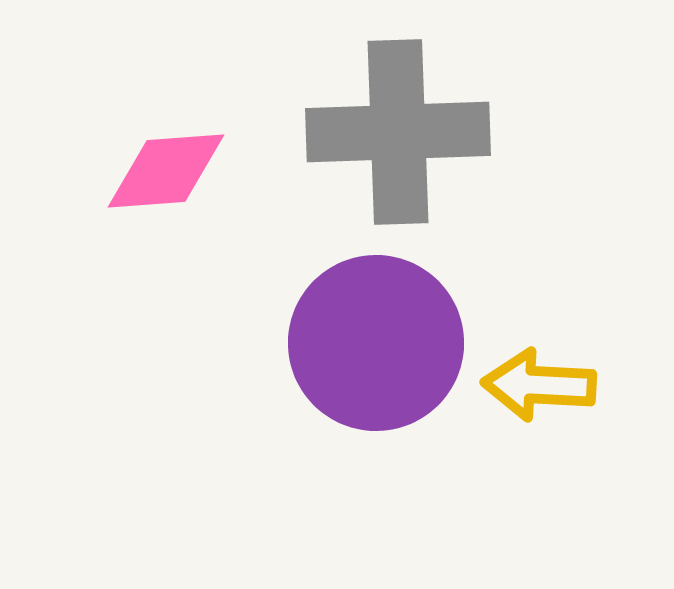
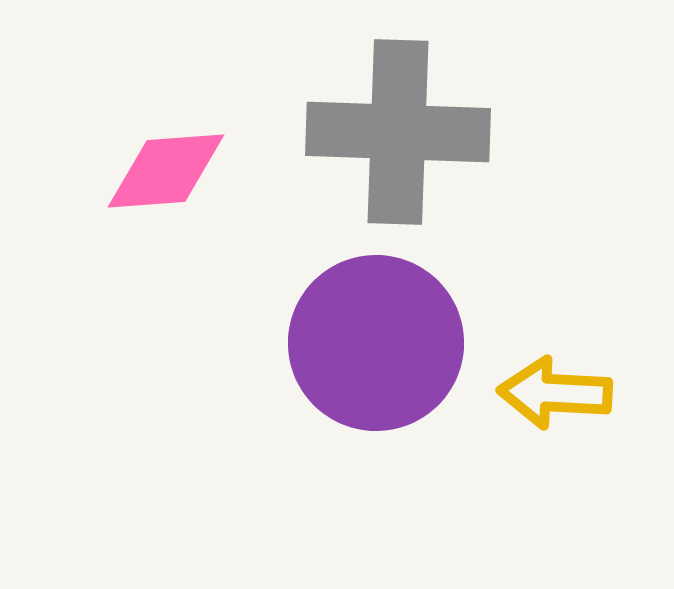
gray cross: rotated 4 degrees clockwise
yellow arrow: moved 16 px right, 8 px down
